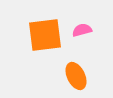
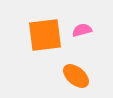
orange ellipse: rotated 24 degrees counterclockwise
